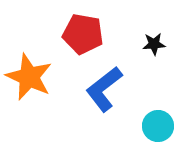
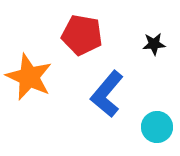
red pentagon: moved 1 px left, 1 px down
blue L-shape: moved 3 px right, 5 px down; rotated 12 degrees counterclockwise
cyan circle: moved 1 px left, 1 px down
